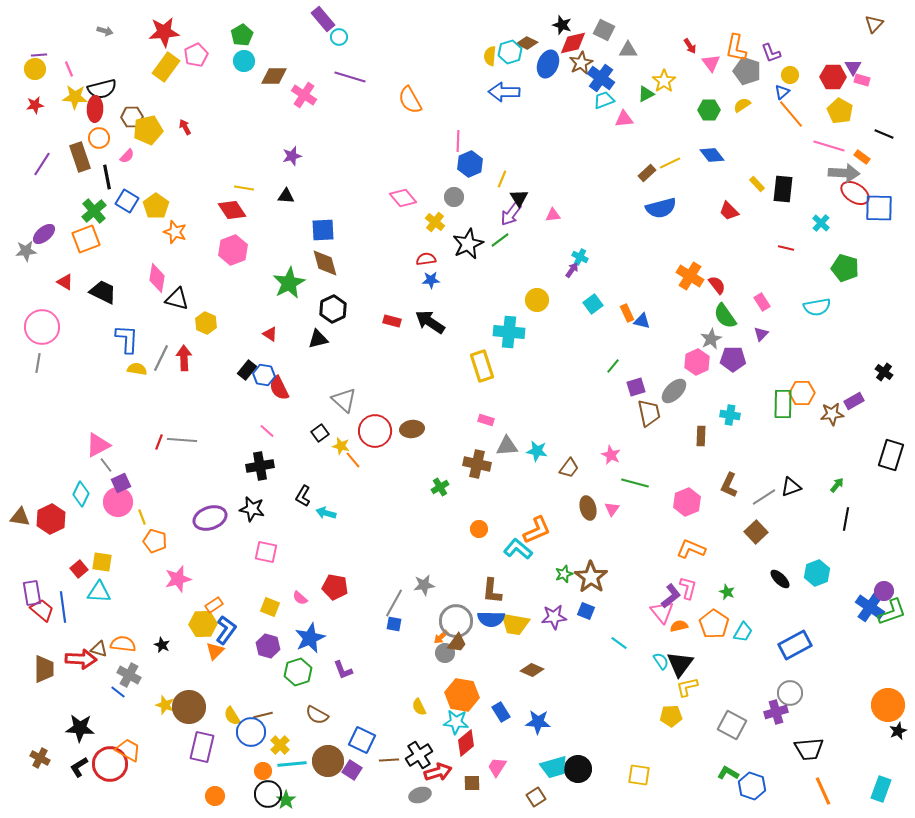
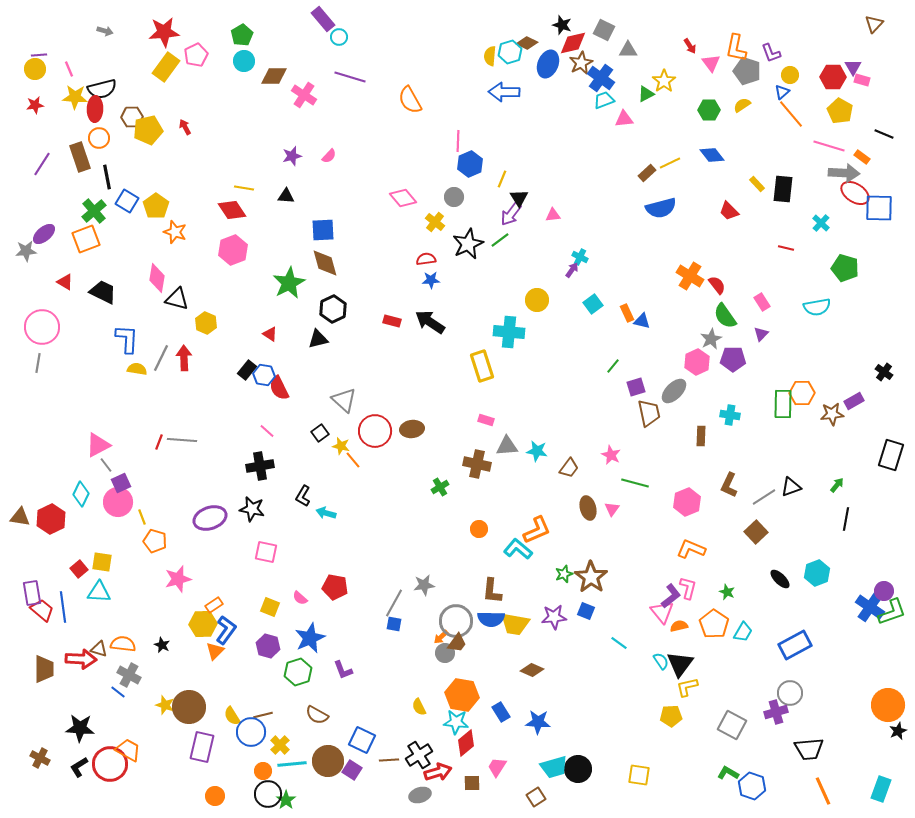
pink semicircle at (127, 156): moved 202 px right
